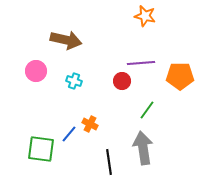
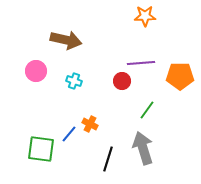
orange star: rotated 15 degrees counterclockwise
gray arrow: rotated 8 degrees counterclockwise
black line: moved 1 px left, 3 px up; rotated 25 degrees clockwise
